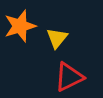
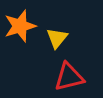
red triangle: rotated 12 degrees clockwise
